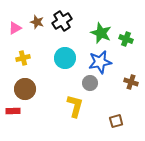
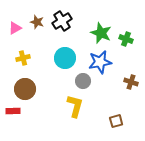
gray circle: moved 7 px left, 2 px up
